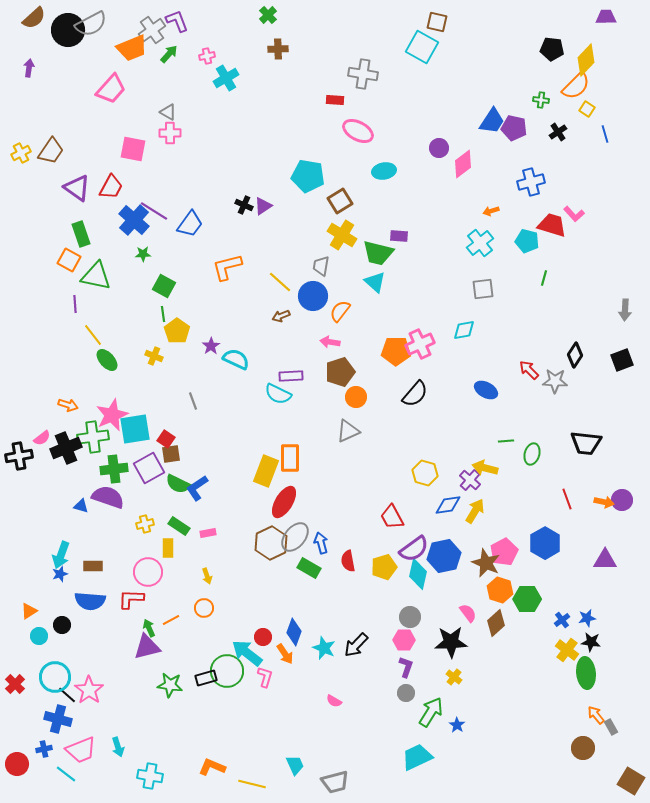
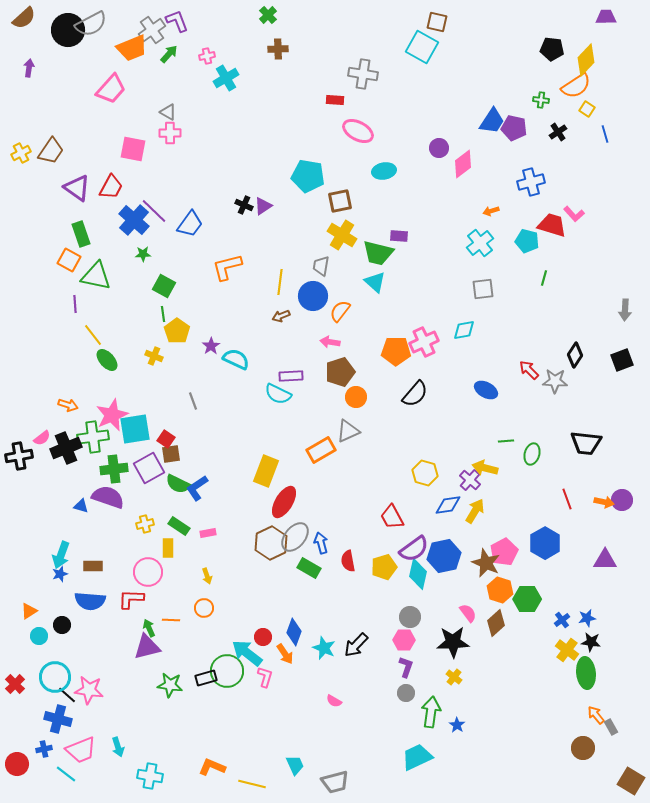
brown semicircle at (34, 18): moved 10 px left
orange semicircle at (576, 86): rotated 12 degrees clockwise
brown square at (340, 201): rotated 20 degrees clockwise
purple line at (154, 211): rotated 12 degrees clockwise
yellow line at (280, 282): rotated 55 degrees clockwise
pink cross at (420, 344): moved 4 px right, 2 px up
orange rectangle at (290, 458): moved 31 px right, 8 px up; rotated 60 degrees clockwise
orange line at (171, 620): rotated 30 degrees clockwise
black star at (451, 642): moved 2 px right
pink star at (89, 690): rotated 28 degrees counterclockwise
green arrow at (431, 712): rotated 24 degrees counterclockwise
